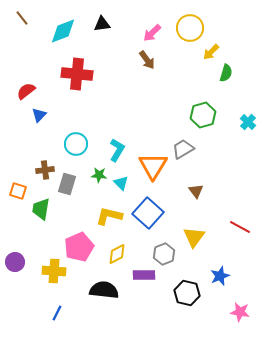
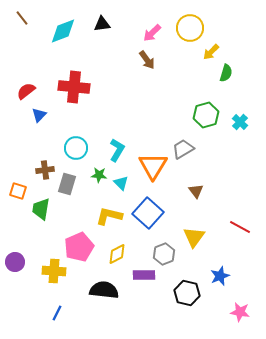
red cross: moved 3 px left, 13 px down
green hexagon: moved 3 px right
cyan cross: moved 8 px left
cyan circle: moved 4 px down
